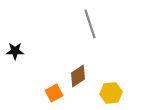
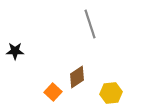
brown diamond: moved 1 px left, 1 px down
orange square: moved 1 px left, 1 px up; rotated 18 degrees counterclockwise
